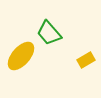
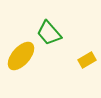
yellow rectangle: moved 1 px right
